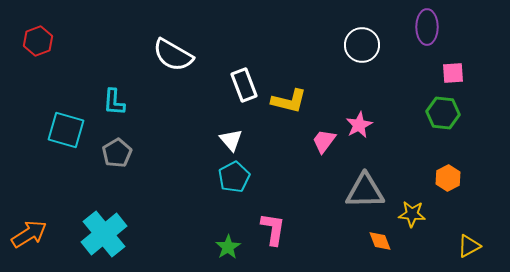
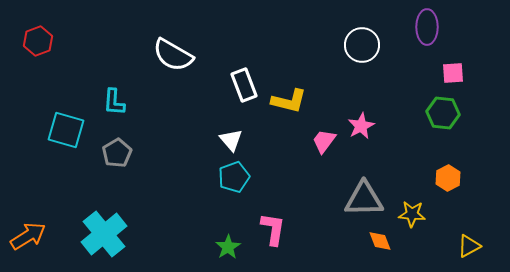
pink star: moved 2 px right, 1 px down
cyan pentagon: rotated 8 degrees clockwise
gray triangle: moved 1 px left, 8 px down
orange arrow: moved 1 px left, 2 px down
